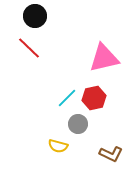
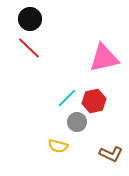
black circle: moved 5 px left, 3 px down
red hexagon: moved 3 px down
gray circle: moved 1 px left, 2 px up
